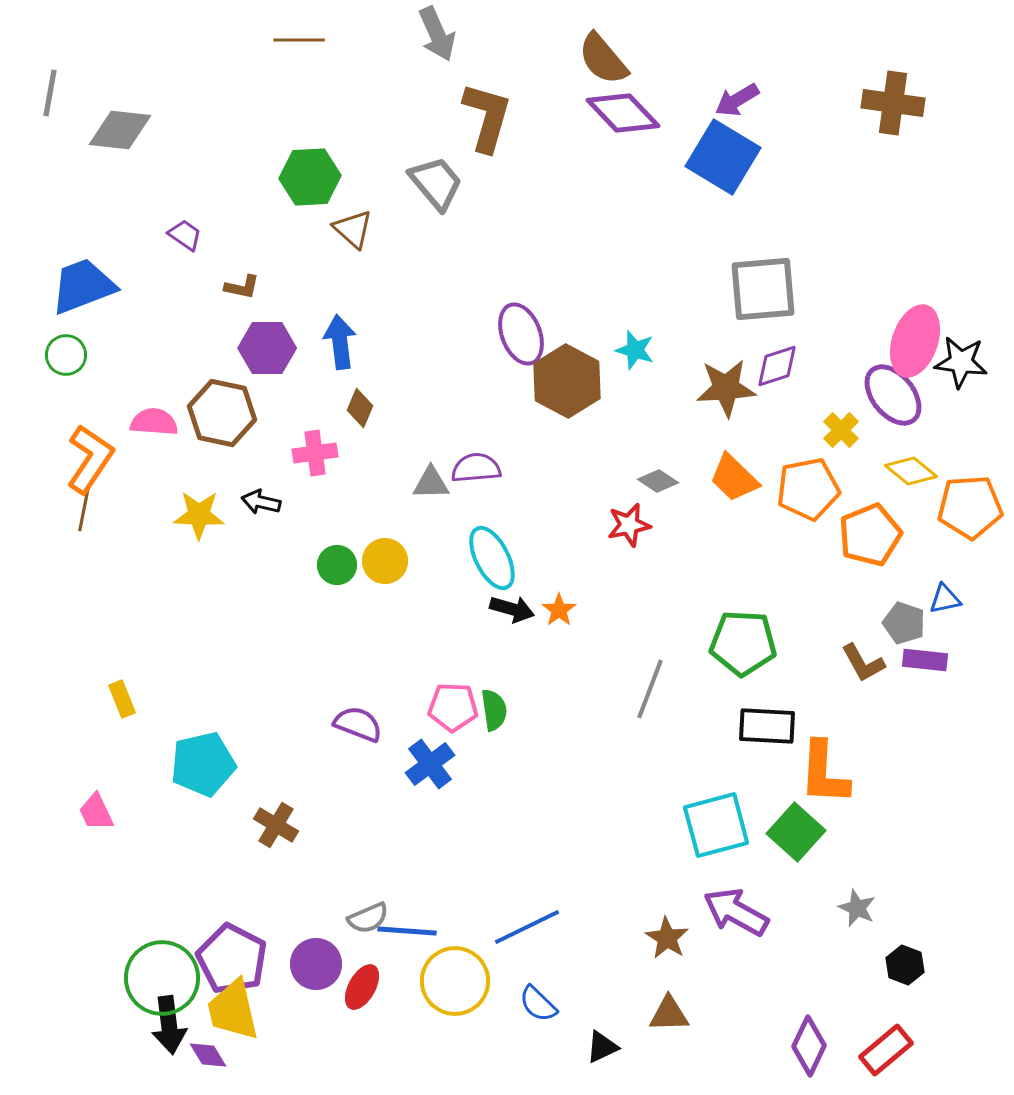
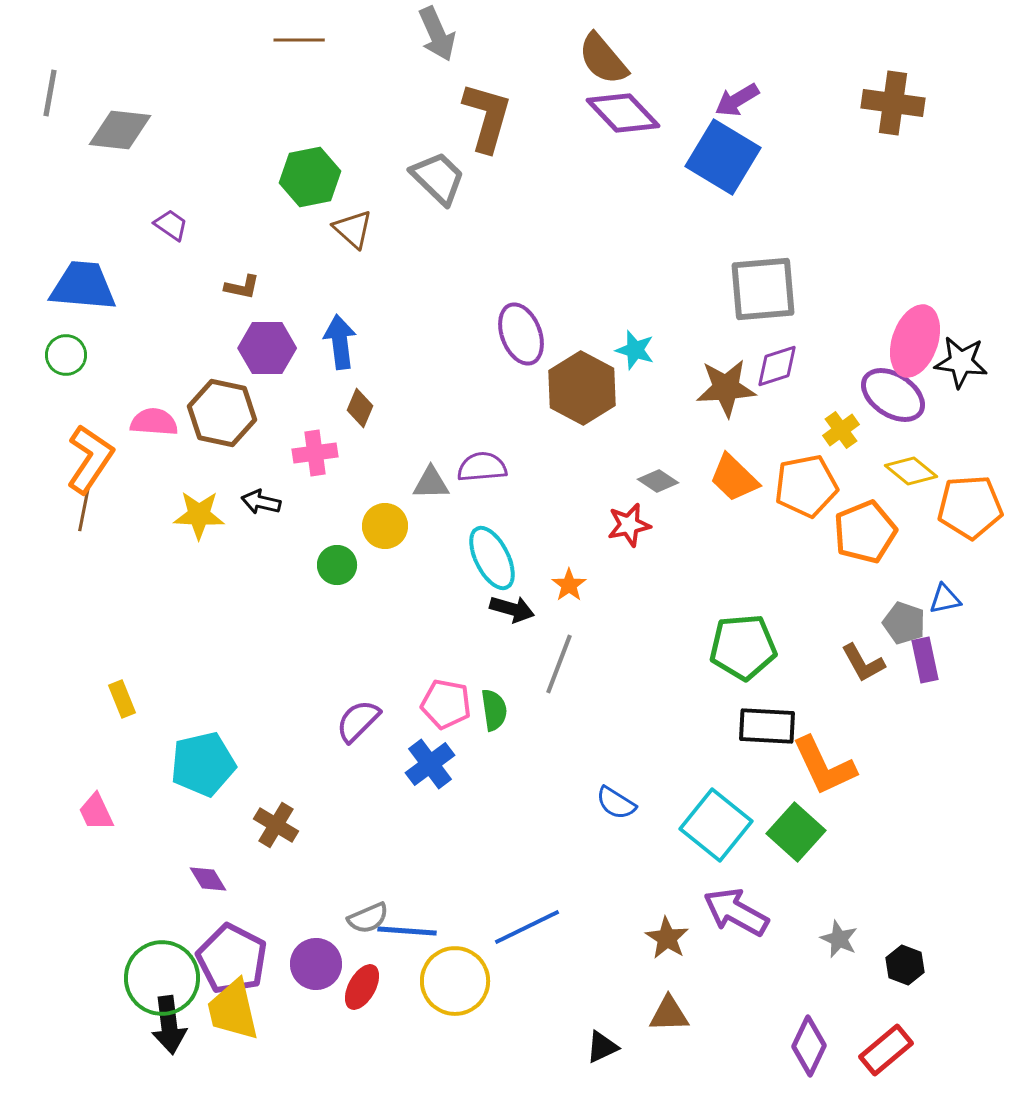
green hexagon at (310, 177): rotated 8 degrees counterclockwise
gray trapezoid at (436, 183): moved 2 px right, 5 px up; rotated 6 degrees counterclockwise
purple trapezoid at (185, 235): moved 14 px left, 10 px up
blue trapezoid at (83, 286): rotated 26 degrees clockwise
brown hexagon at (567, 381): moved 15 px right, 7 px down
purple ellipse at (893, 395): rotated 18 degrees counterclockwise
yellow cross at (841, 430): rotated 9 degrees clockwise
purple semicircle at (476, 468): moved 6 px right, 1 px up
orange pentagon at (808, 489): moved 2 px left, 3 px up
orange pentagon at (870, 535): moved 5 px left, 3 px up
yellow circle at (385, 561): moved 35 px up
orange star at (559, 610): moved 10 px right, 25 px up
green pentagon at (743, 643): moved 4 px down; rotated 8 degrees counterclockwise
purple rectangle at (925, 660): rotated 72 degrees clockwise
gray line at (650, 689): moved 91 px left, 25 px up
pink pentagon at (453, 707): moved 7 px left, 3 px up; rotated 9 degrees clockwise
purple semicircle at (358, 724): moved 3 px up; rotated 66 degrees counterclockwise
orange L-shape at (824, 773): moved 7 px up; rotated 28 degrees counterclockwise
cyan square at (716, 825): rotated 36 degrees counterclockwise
gray star at (857, 908): moved 18 px left, 31 px down
blue semicircle at (538, 1004): moved 78 px right, 201 px up; rotated 12 degrees counterclockwise
purple diamond at (208, 1055): moved 176 px up
